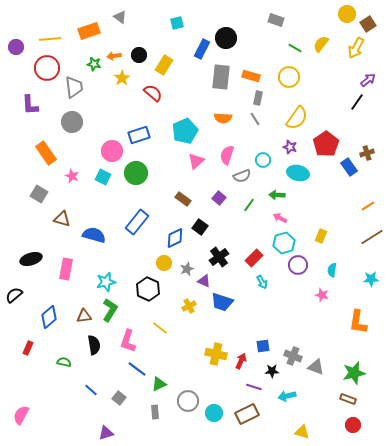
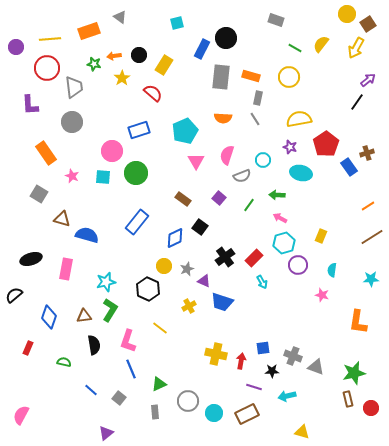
yellow semicircle at (297, 118): moved 2 px right, 1 px down; rotated 135 degrees counterclockwise
blue rectangle at (139, 135): moved 5 px up
pink triangle at (196, 161): rotated 18 degrees counterclockwise
cyan ellipse at (298, 173): moved 3 px right
cyan square at (103, 177): rotated 21 degrees counterclockwise
blue semicircle at (94, 235): moved 7 px left
black cross at (219, 257): moved 6 px right
yellow circle at (164, 263): moved 3 px down
blue diamond at (49, 317): rotated 30 degrees counterclockwise
blue square at (263, 346): moved 2 px down
red arrow at (241, 361): rotated 14 degrees counterclockwise
blue line at (137, 369): moved 6 px left; rotated 30 degrees clockwise
brown rectangle at (348, 399): rotated 56 degrees clockwise
red circle at (353, 425): moved 18 px right, 17 px up
purple triangle at (106, 433): rotated 21 degrees counterclockwise
